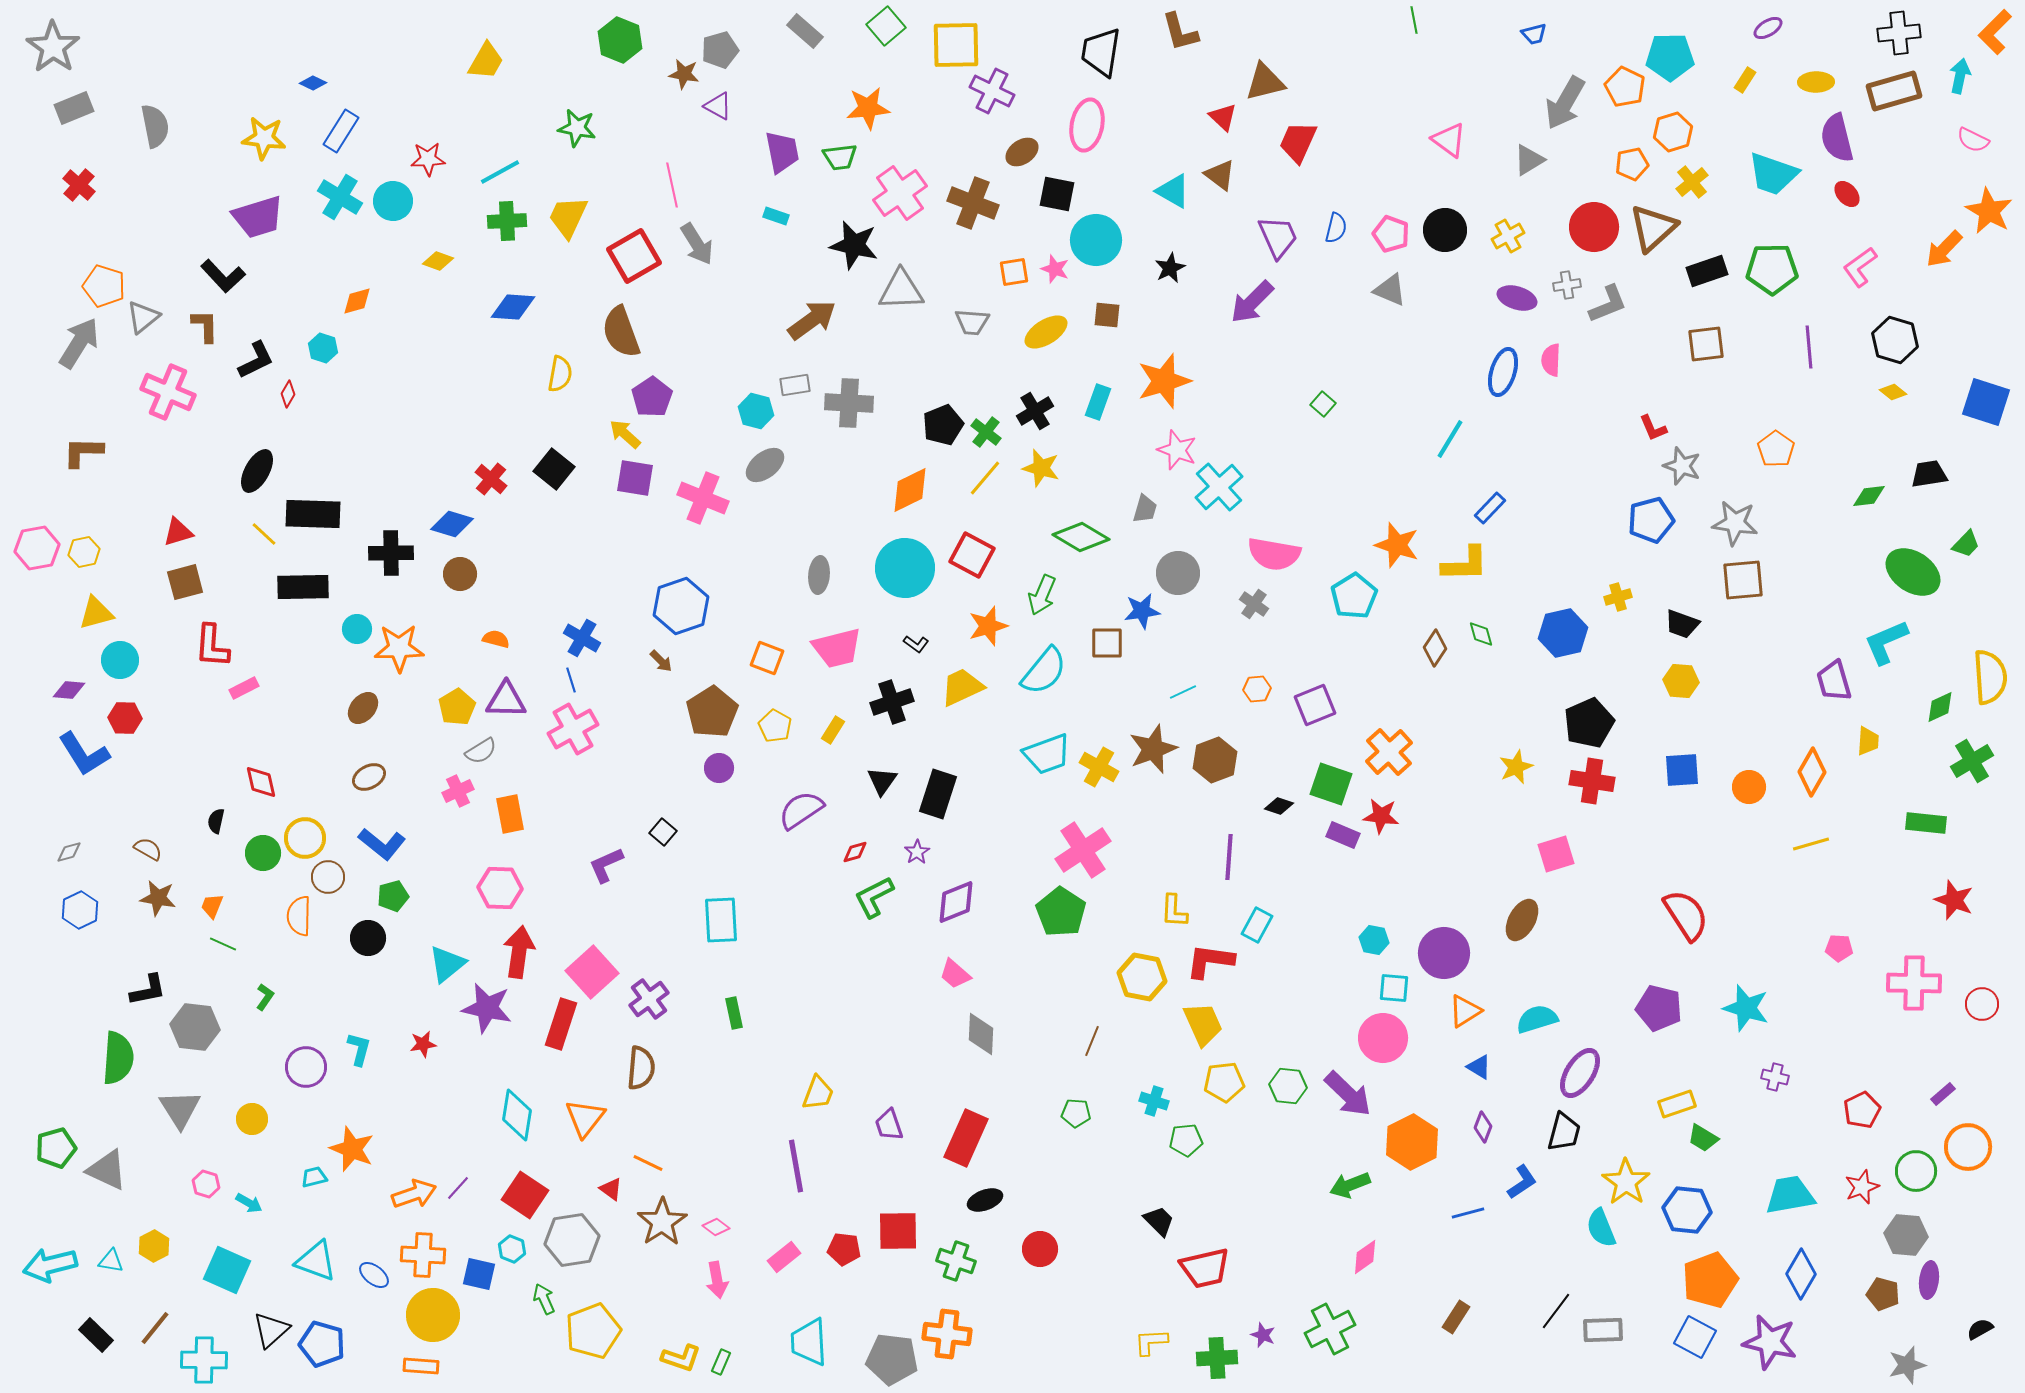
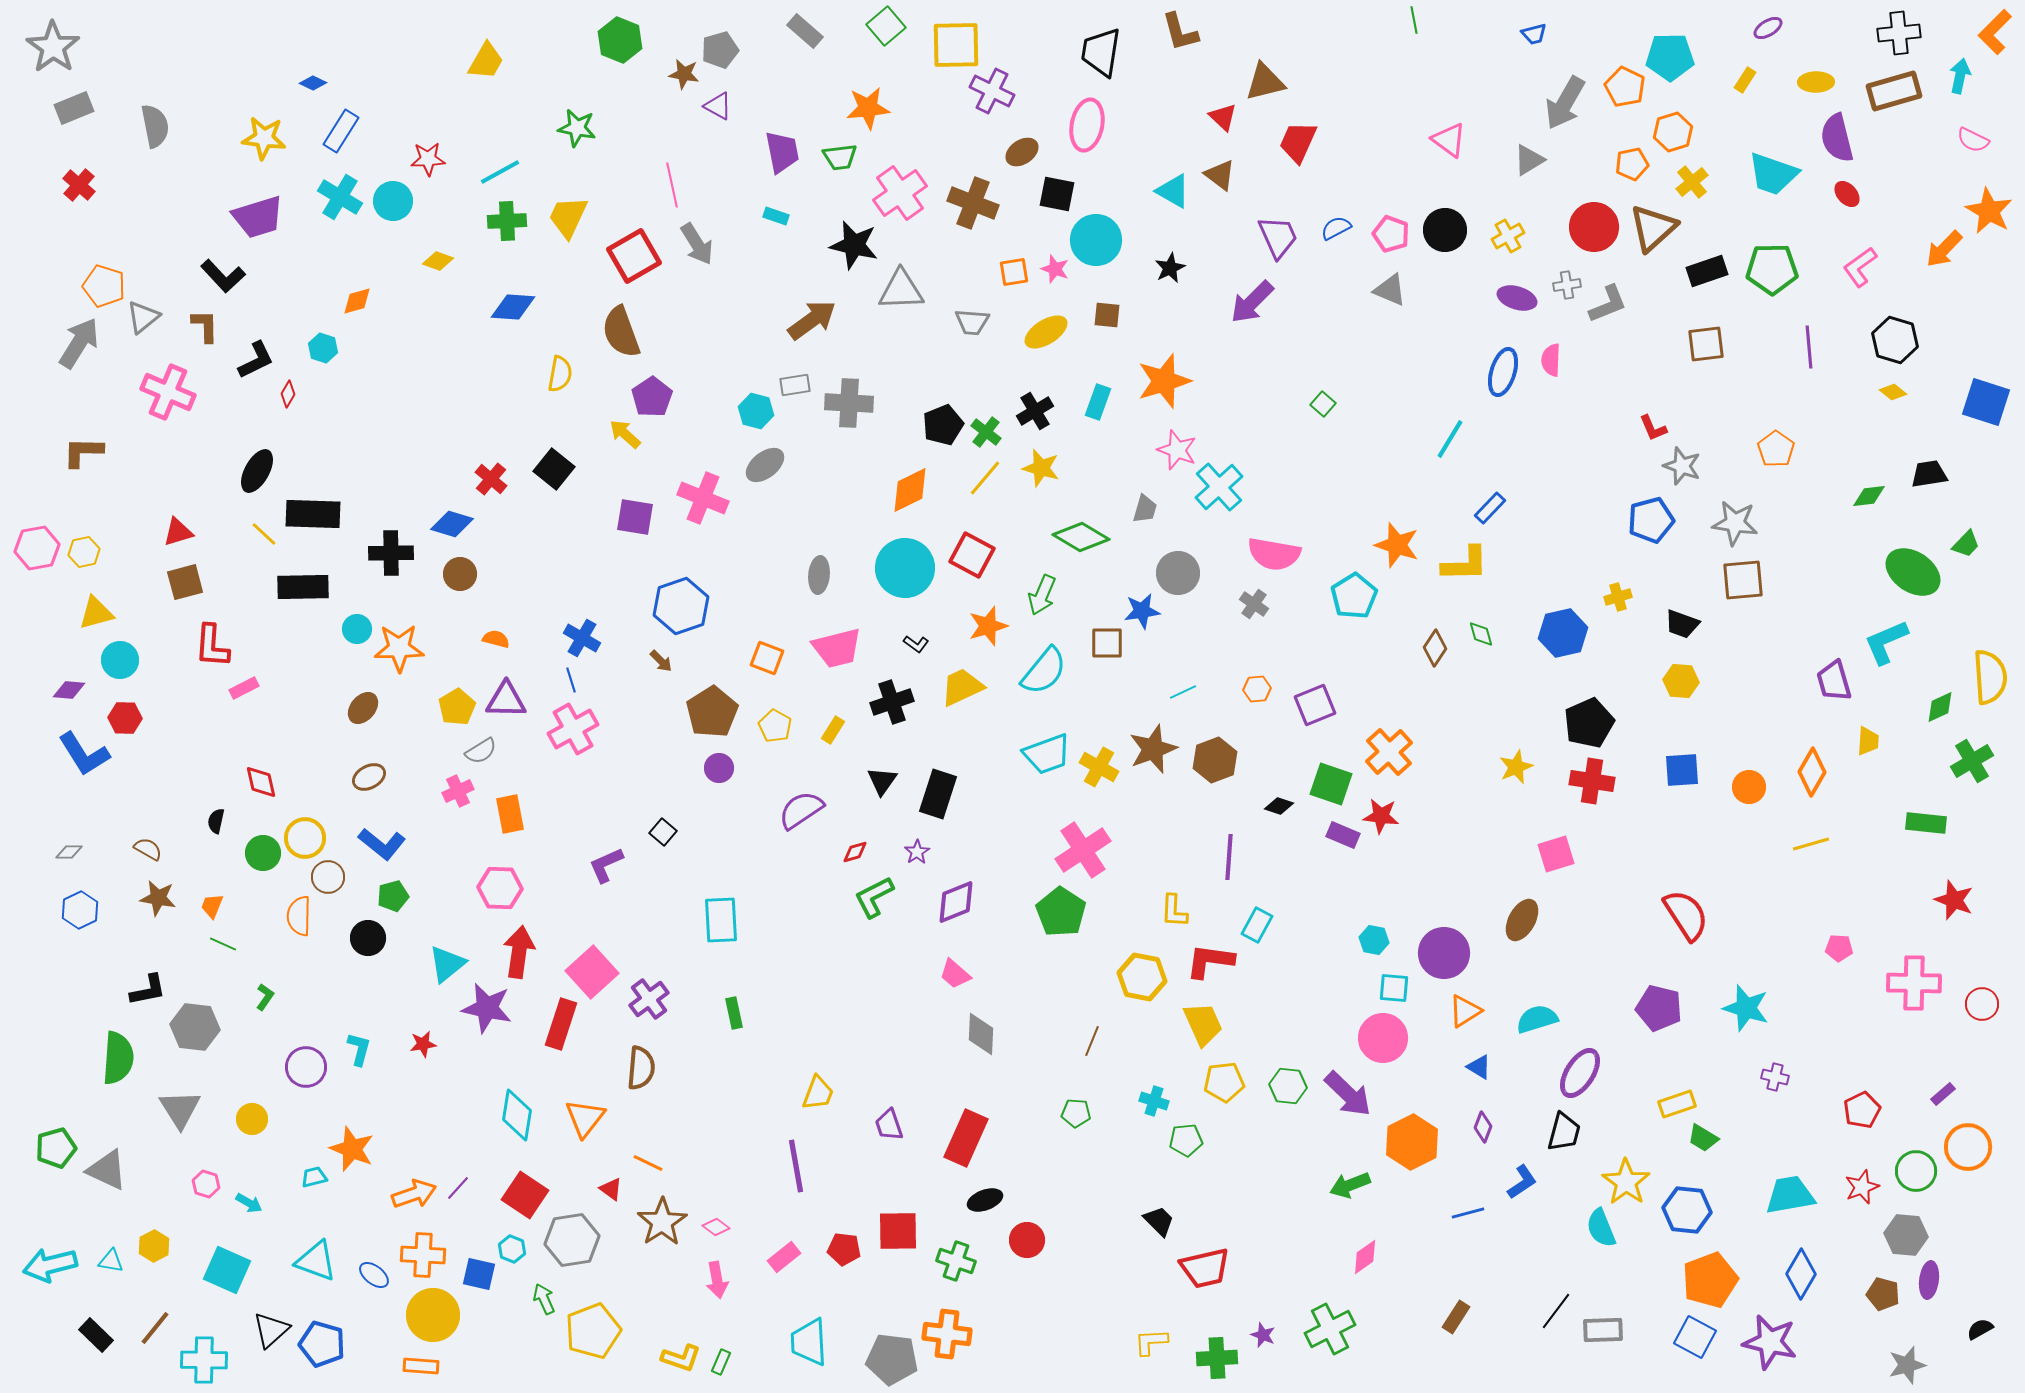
blue semicircle at (1336, 228): rotated 132 degrees counterclockwise
purple square at (635, 478): moved 39 px down
gray diamond at (69, 852): rotated 16 degrees clockwise
red circle at (1040, 1249): moved 13 px left, 9 px up
